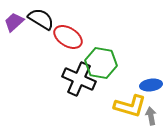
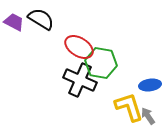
purple trapezoid: rotated 70 degrees clockwise
red ellipse: moved 11 px right, 10 px down
black cross: moved 1 px right, 1 px down
blue ellipse: moved 1 px left
yellow L-shape: moved 1 px left, 1 px down; rotated 124 degrees counterclockwise
gray arrow: moved 3 px left; rotated 24 degrees counterclockwise
